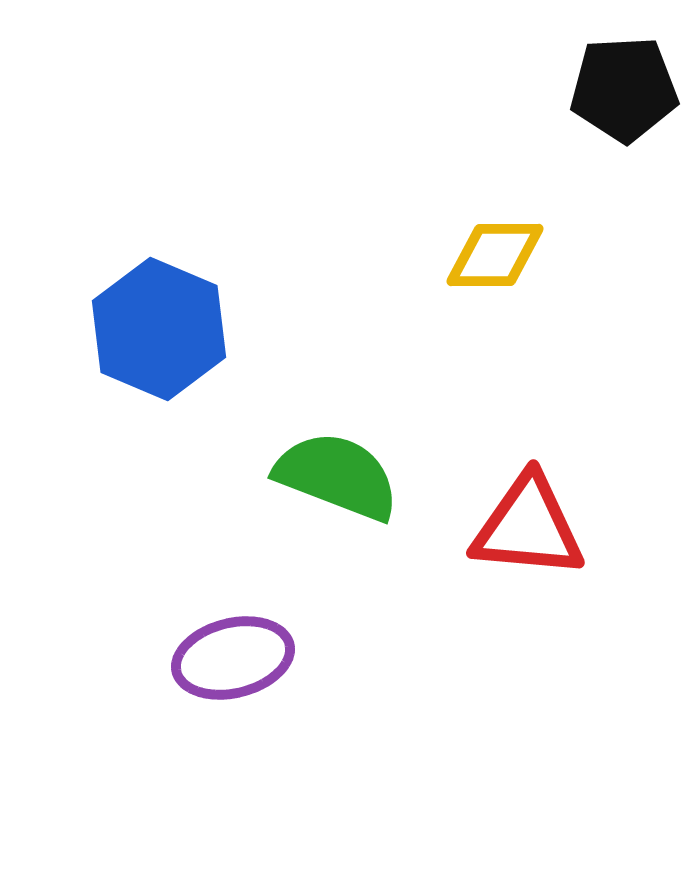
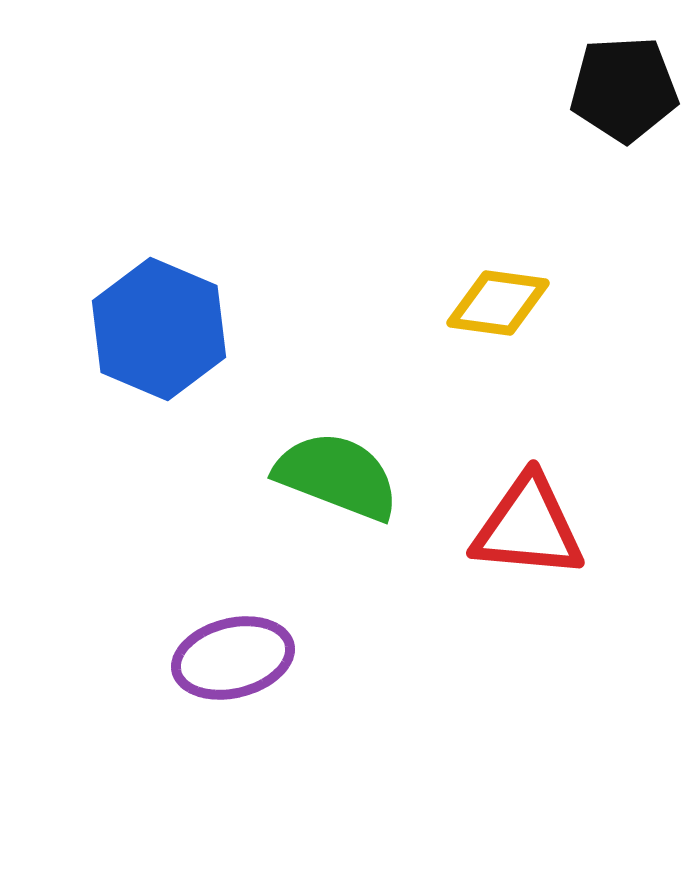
yellow diamond: moved 3 px right, 48 px down; rotated 8 degrees clockwise
